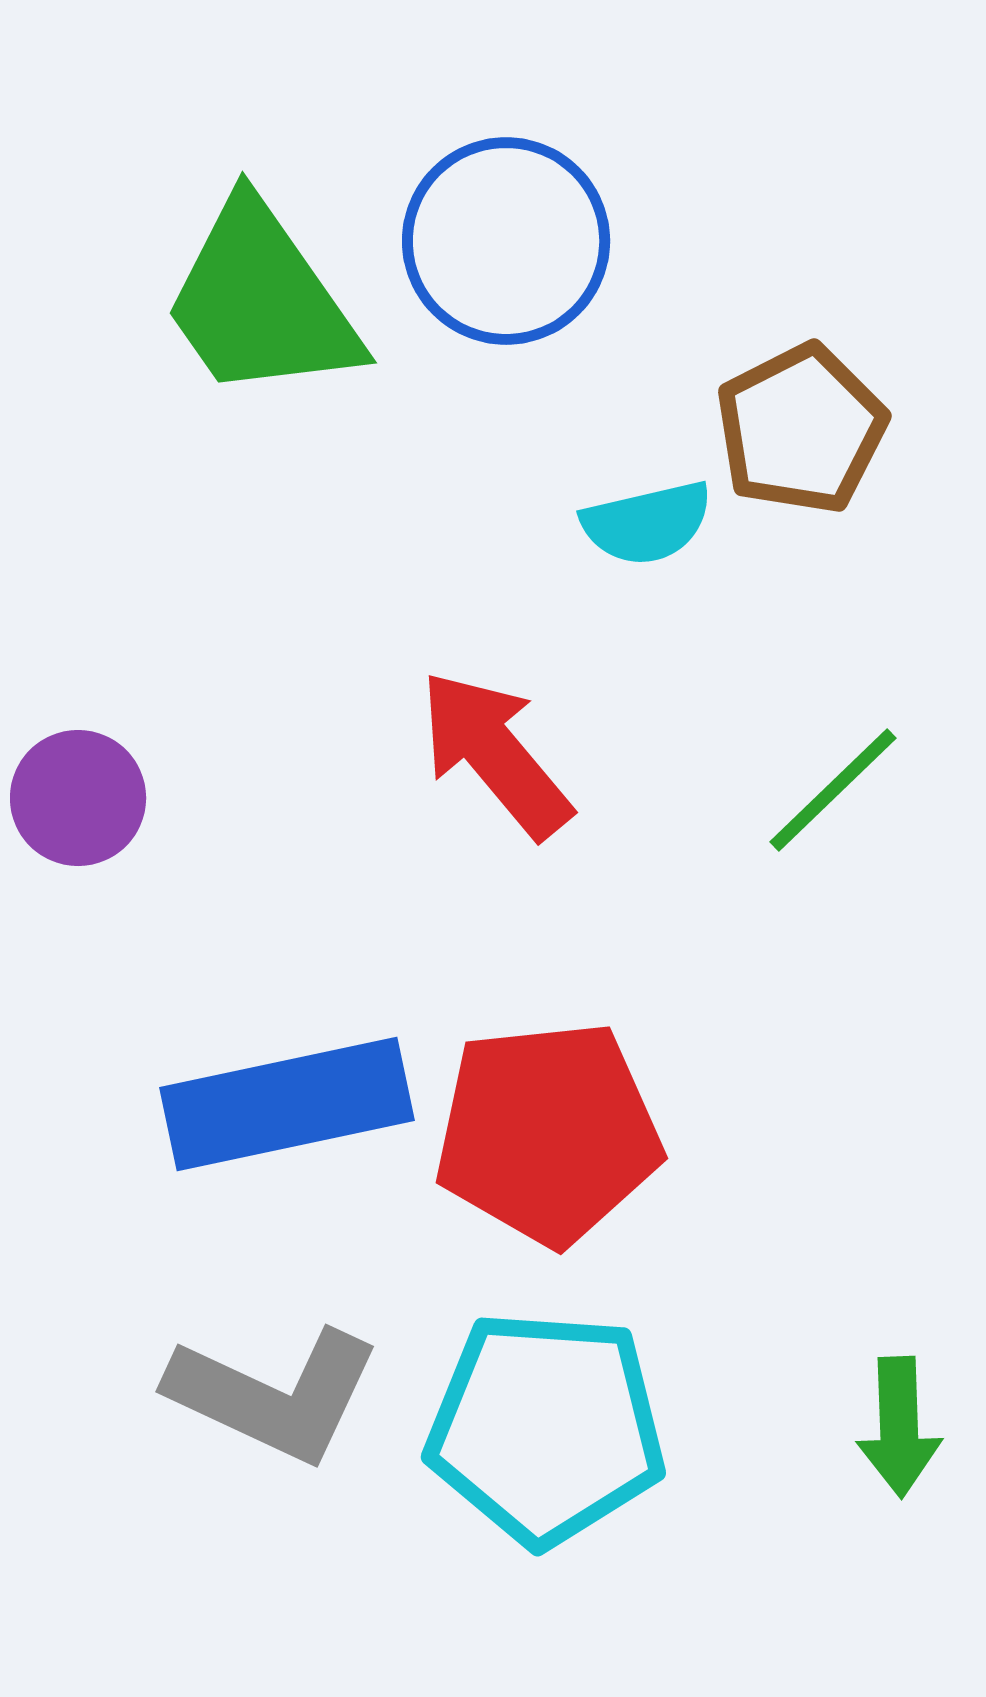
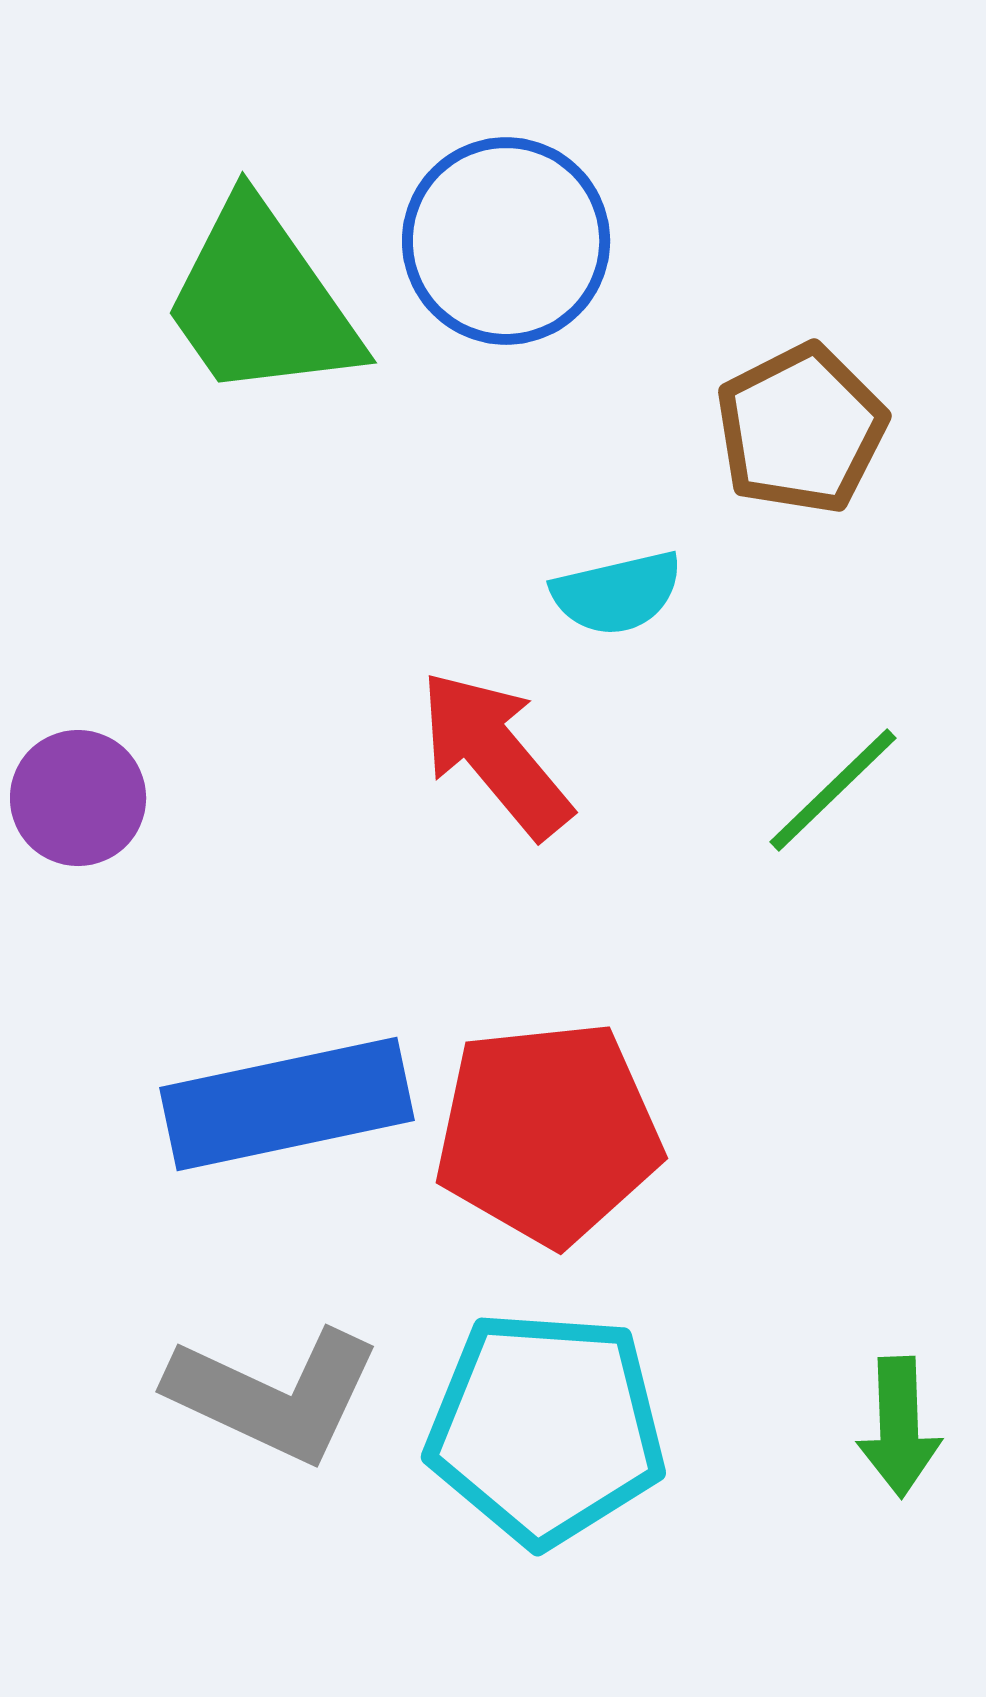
cyan semicircle: moved 30 px left, 70 px down
